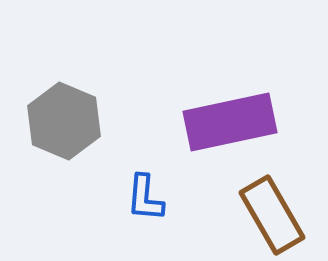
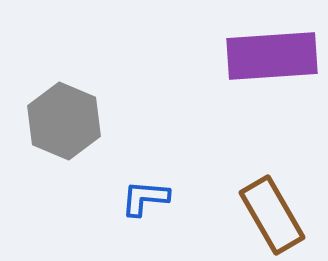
purple rectangle: moved 42 px right, 66 px up; rotated 8 degrees clockwise
blue L-shape: rotated 90 degrees clockwise
